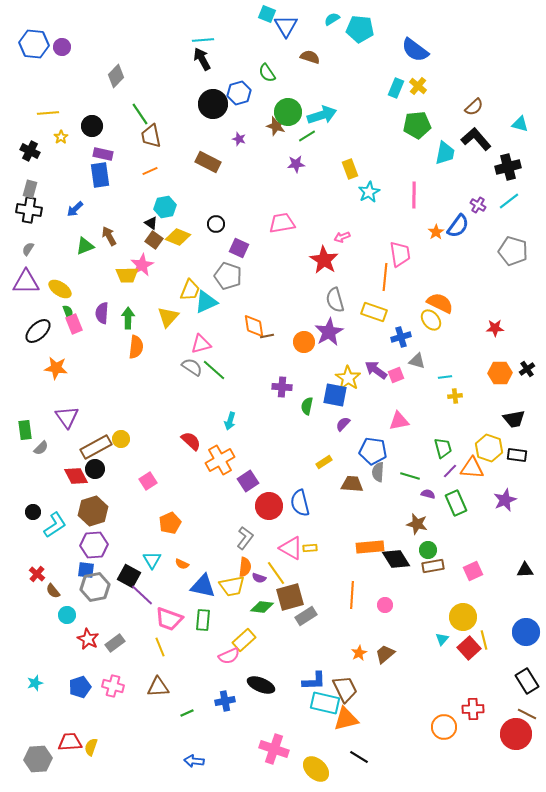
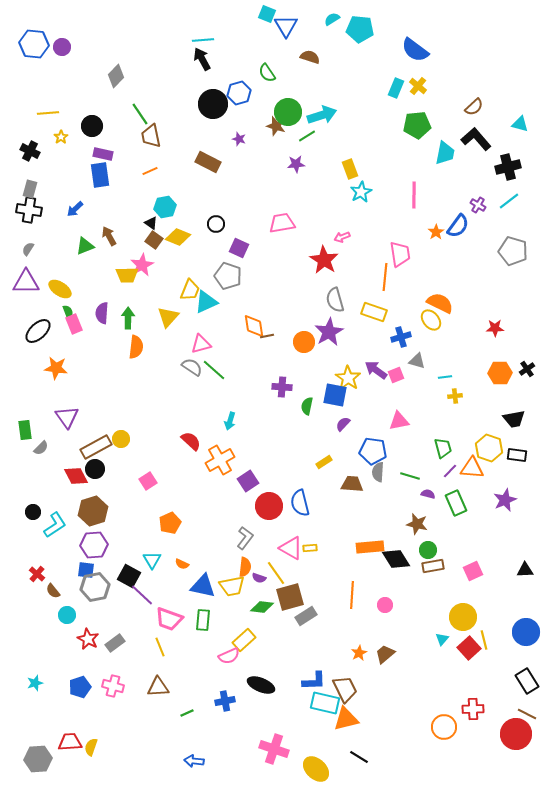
cyan star at (369, 192): moved 8 px left
